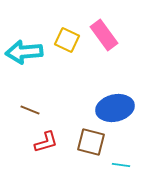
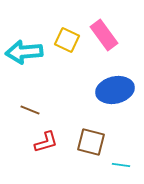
blue ellipse: moved 18 px up
